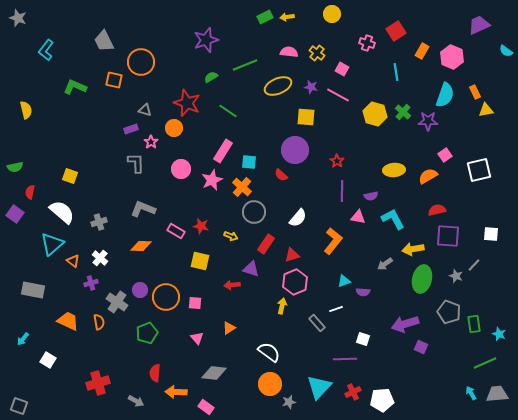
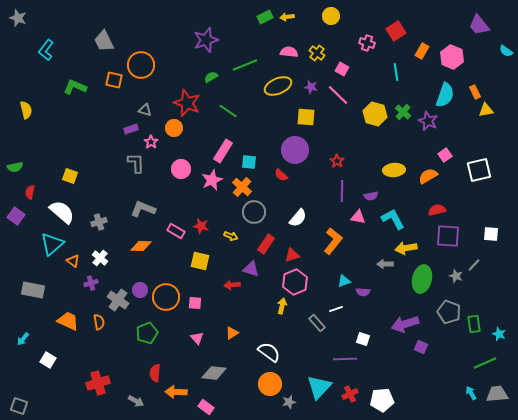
yellow circle at (332, 14): moved 1 px left, 2 px down
purple trapezoid at (479, 25): rotated 105 degrees counterclockwise
orange circle at (141, 62): moved 3 px down
pink line at (338, 95): rotated 15 degrees clockwise
purple star at (428, 121): rotated 24 degrees clockwise
purple square at (15, 214): moved 1 px right, 2 px down
yellow arrow at (413, 249): moved 7 px left, 1 px up
gray arrow at (385, 264): rotated 35 degrees clockwise
gray cross at (117, 302): moved 1 px right, 2 px up
orange triangle at (229, 328): moved 3 px right, 5 px down
red cross at (353, 392): moved 3 px left, 2 px down
